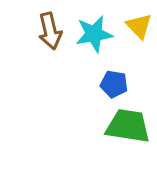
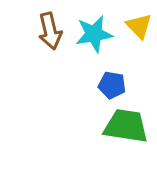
blue pentagon: moved 2 px left, 1 px down
green trapezoid: moved 2 px left
